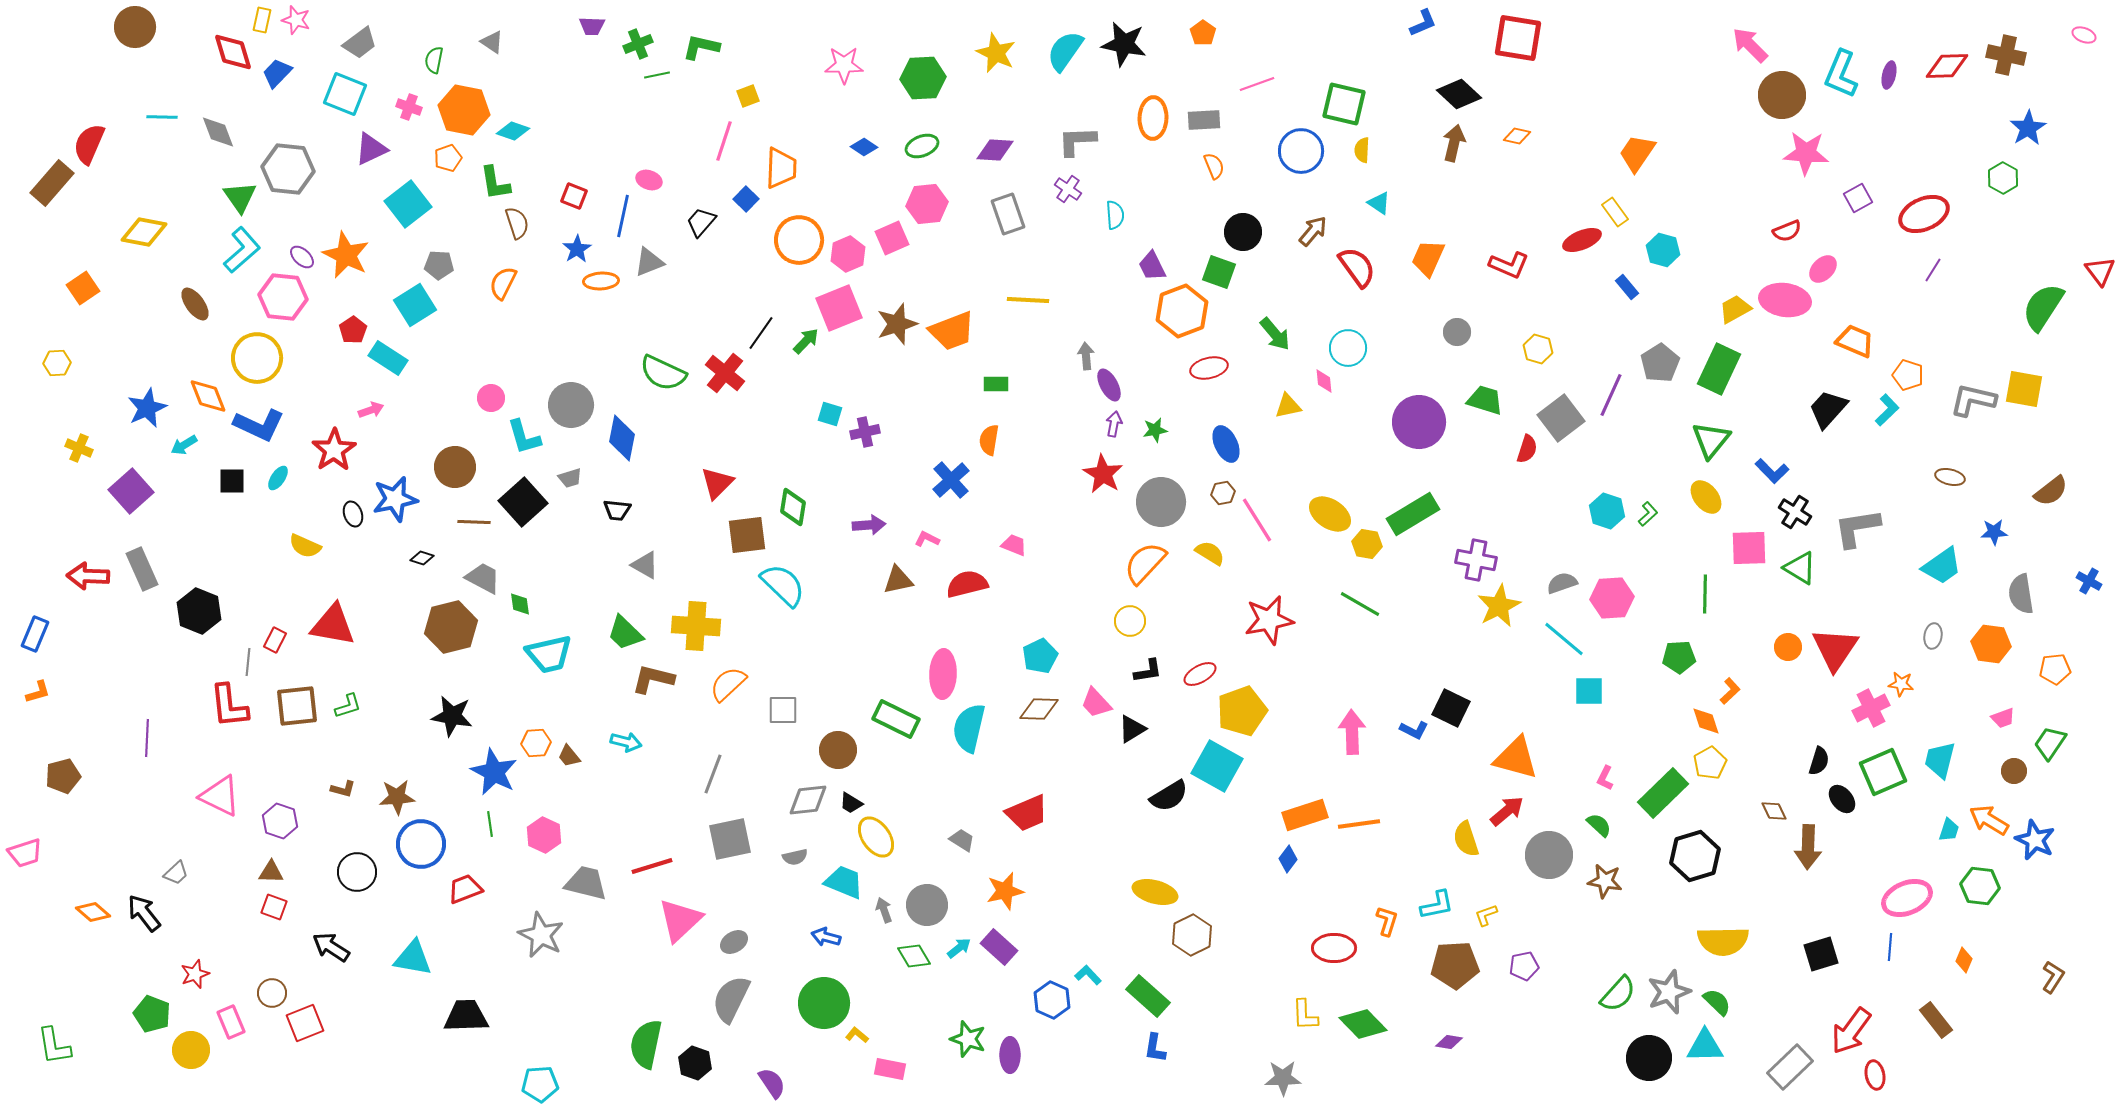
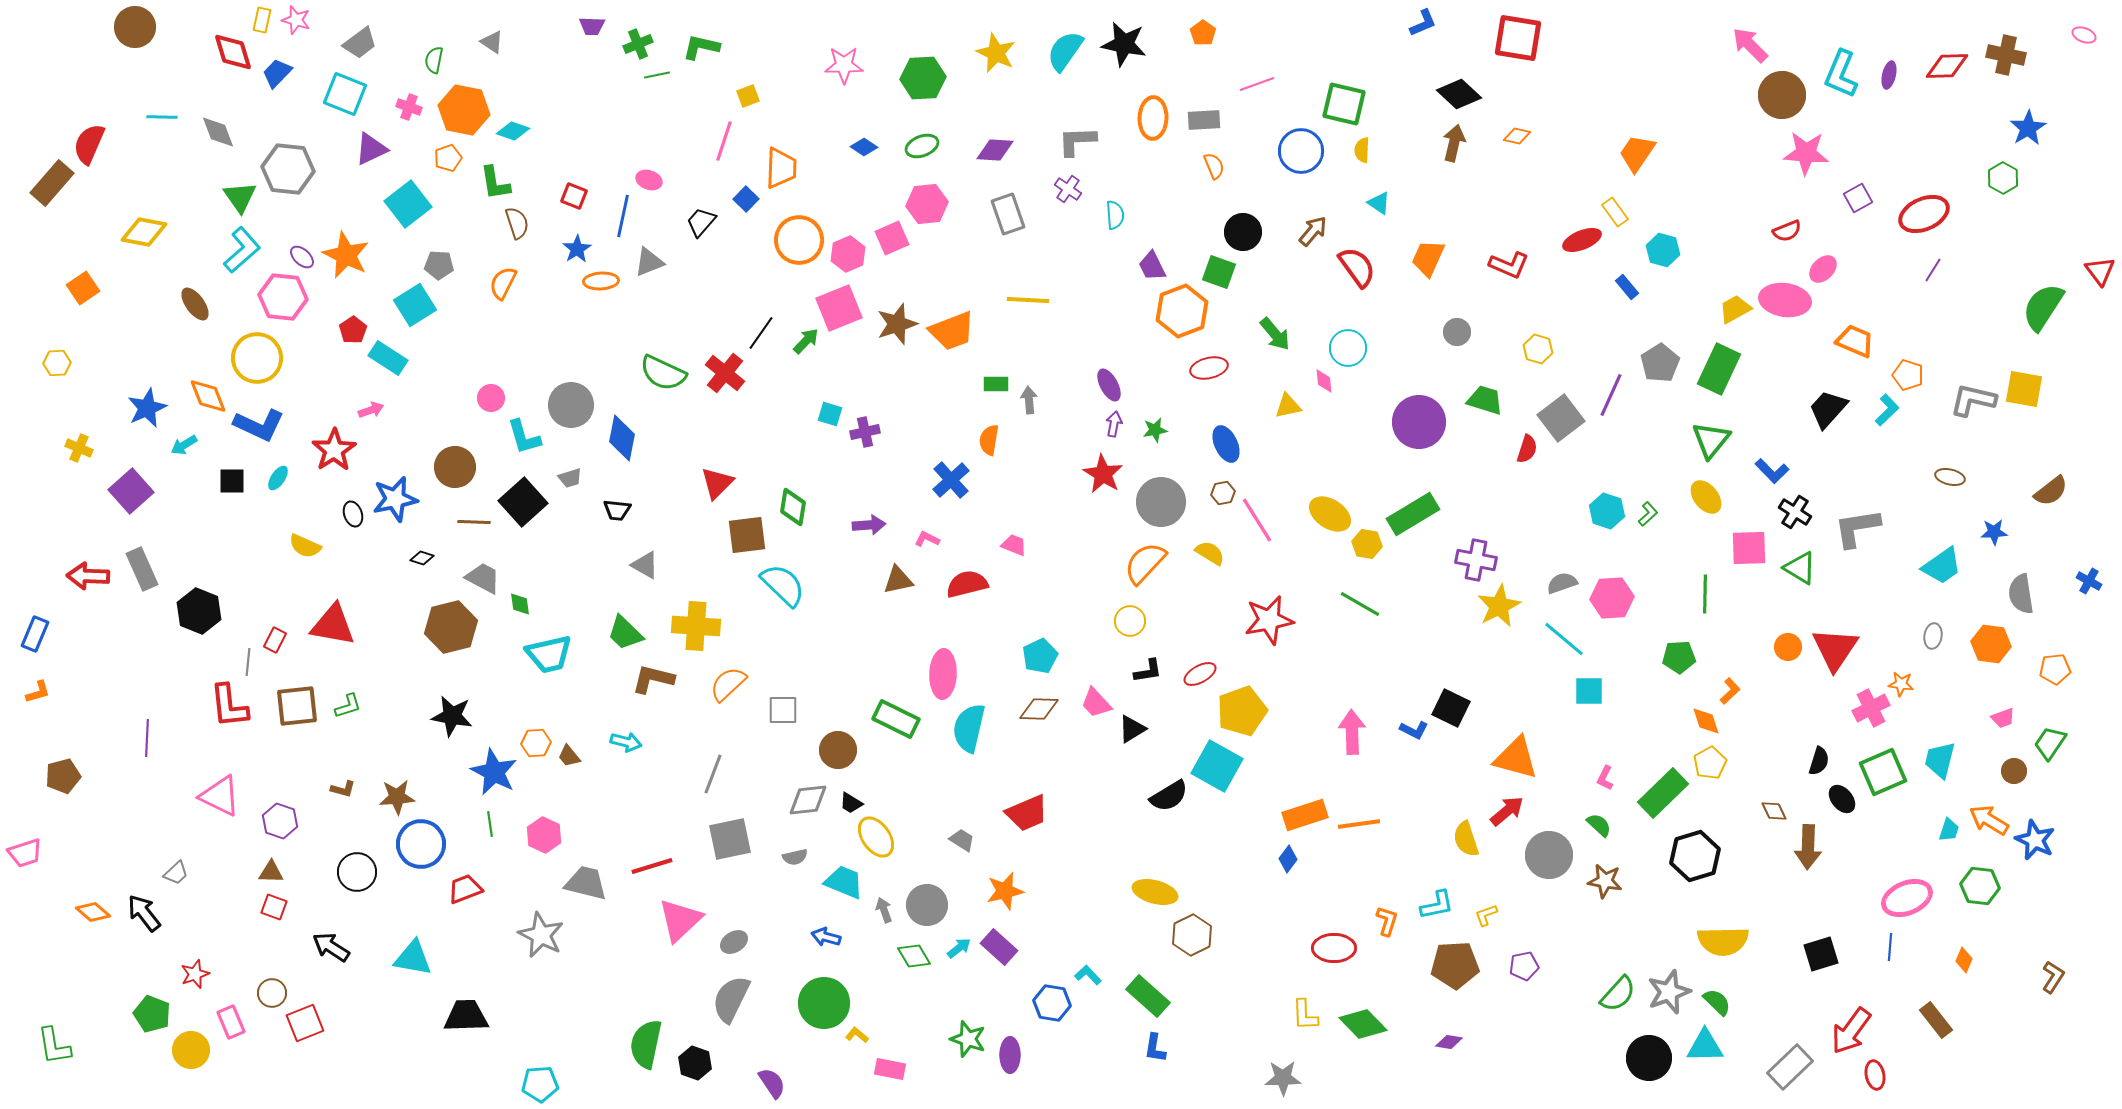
gray arrow at (1086, 356): moved 57 px left, 44 px down
blue hexagon at (1052, 1000): moved 3 px down; rotated 15 degrees counterclockwise
